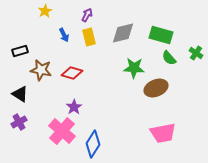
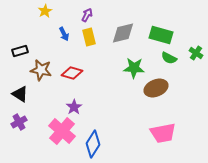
blue arrow: moved 1 px up
green semicircle: rotated 21 degrees counterclockwise
